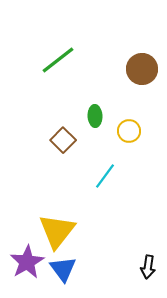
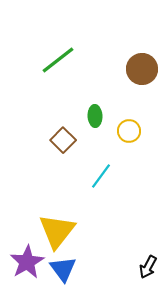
cyan line: moved 4 px left
black arrow: rotated 20 degrees clockwise
